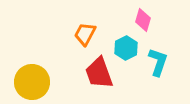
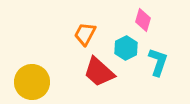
red trapezoid: moved 1 px up; rotated 28 degrees counterclockwise
